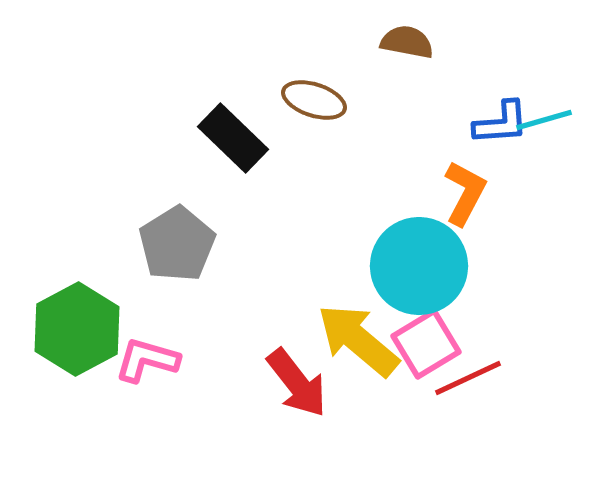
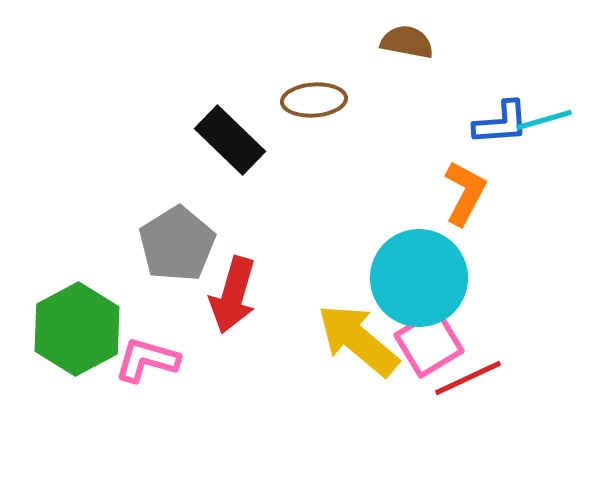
brown ellipse: rotated 22 degrees counterclockwise
black rectangle: moved 3 px left, 2 px down
cyan circle: moved 12 px down
pink square: moved 3 px right, 1 px up
red arrow: moved 64 px left, 88 px up; rotated 54 degrees clockwise
